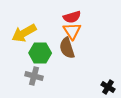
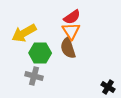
red semicircle: rotated 18 degrees counterclockwise
orange triangle: moved 1 px left
brown semicircle: moved 1 px right
